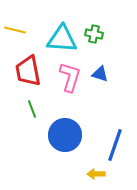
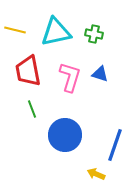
cyan triangle: moved 6 px left, 7 px up; rotated 16 degrees counterclockwise
yellow arrow: rotated 24 degrees clockwise
